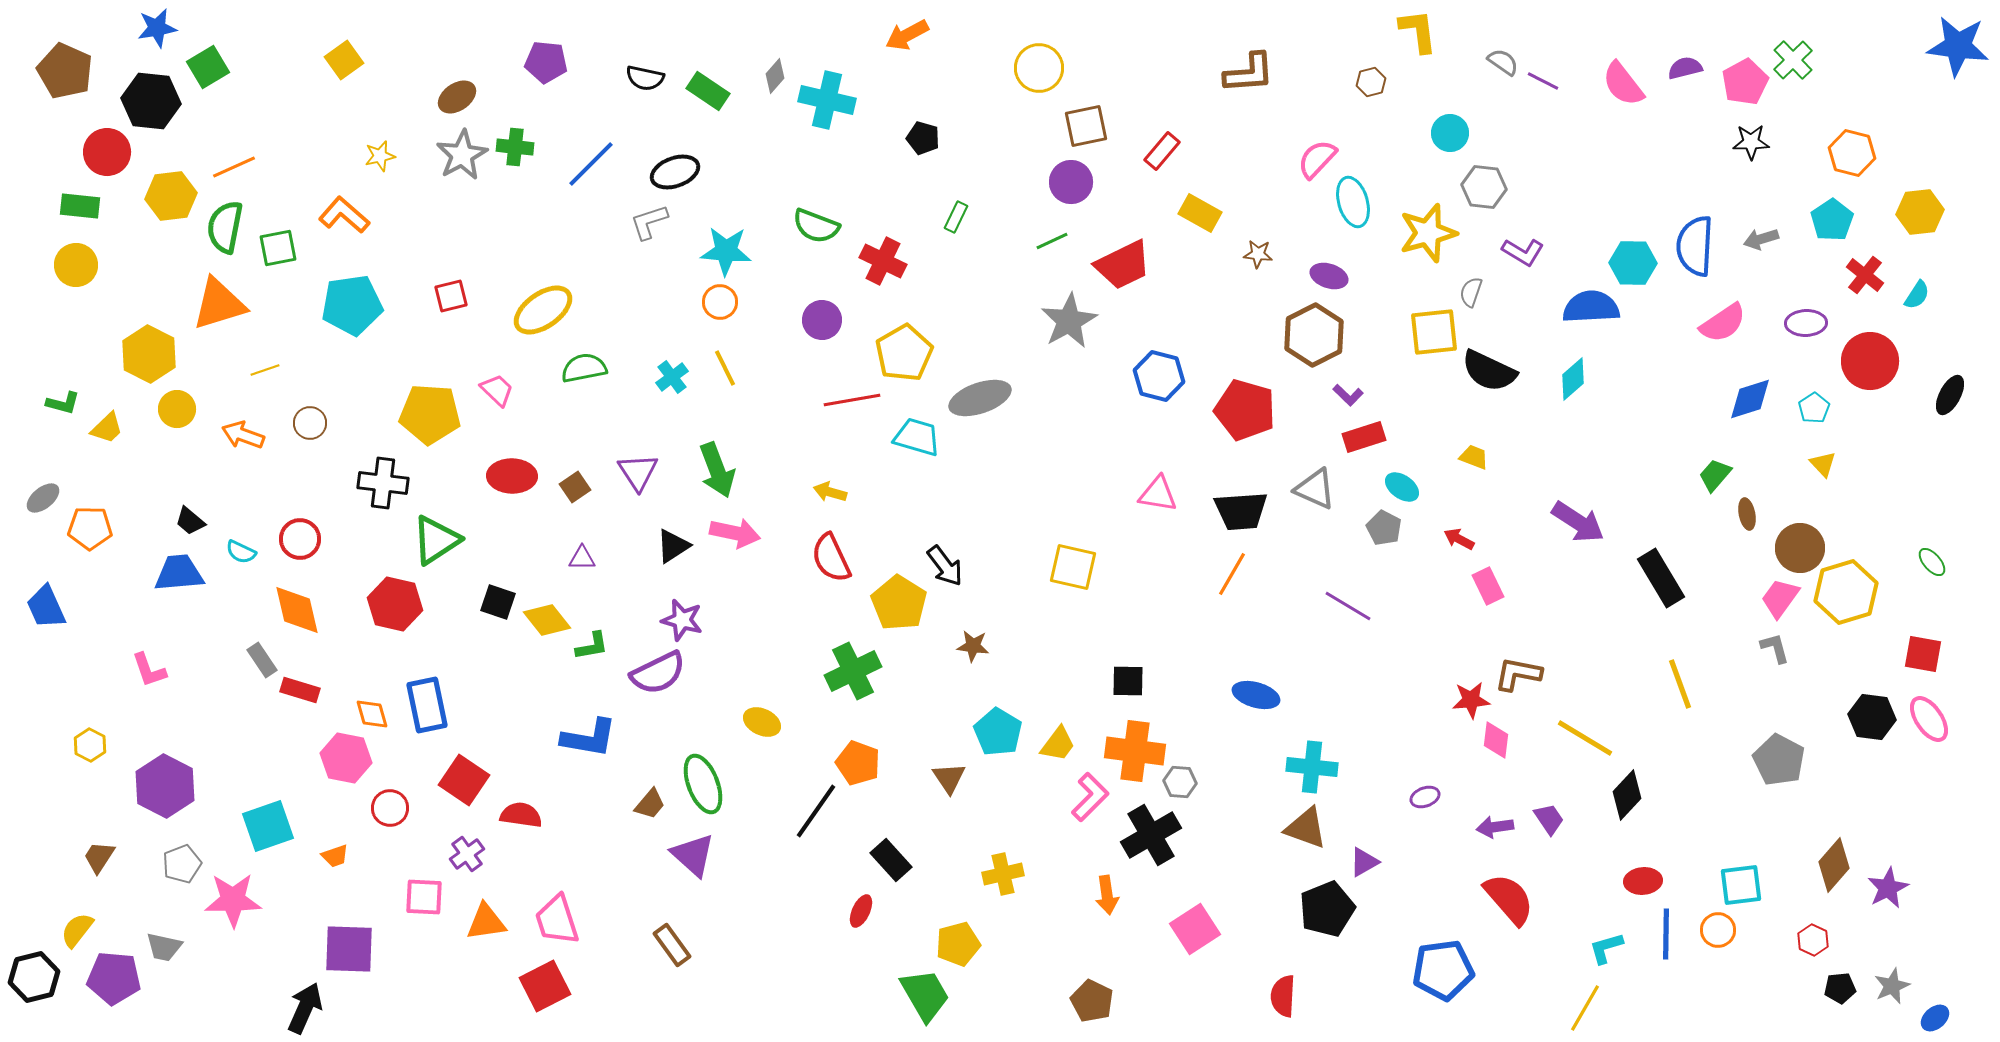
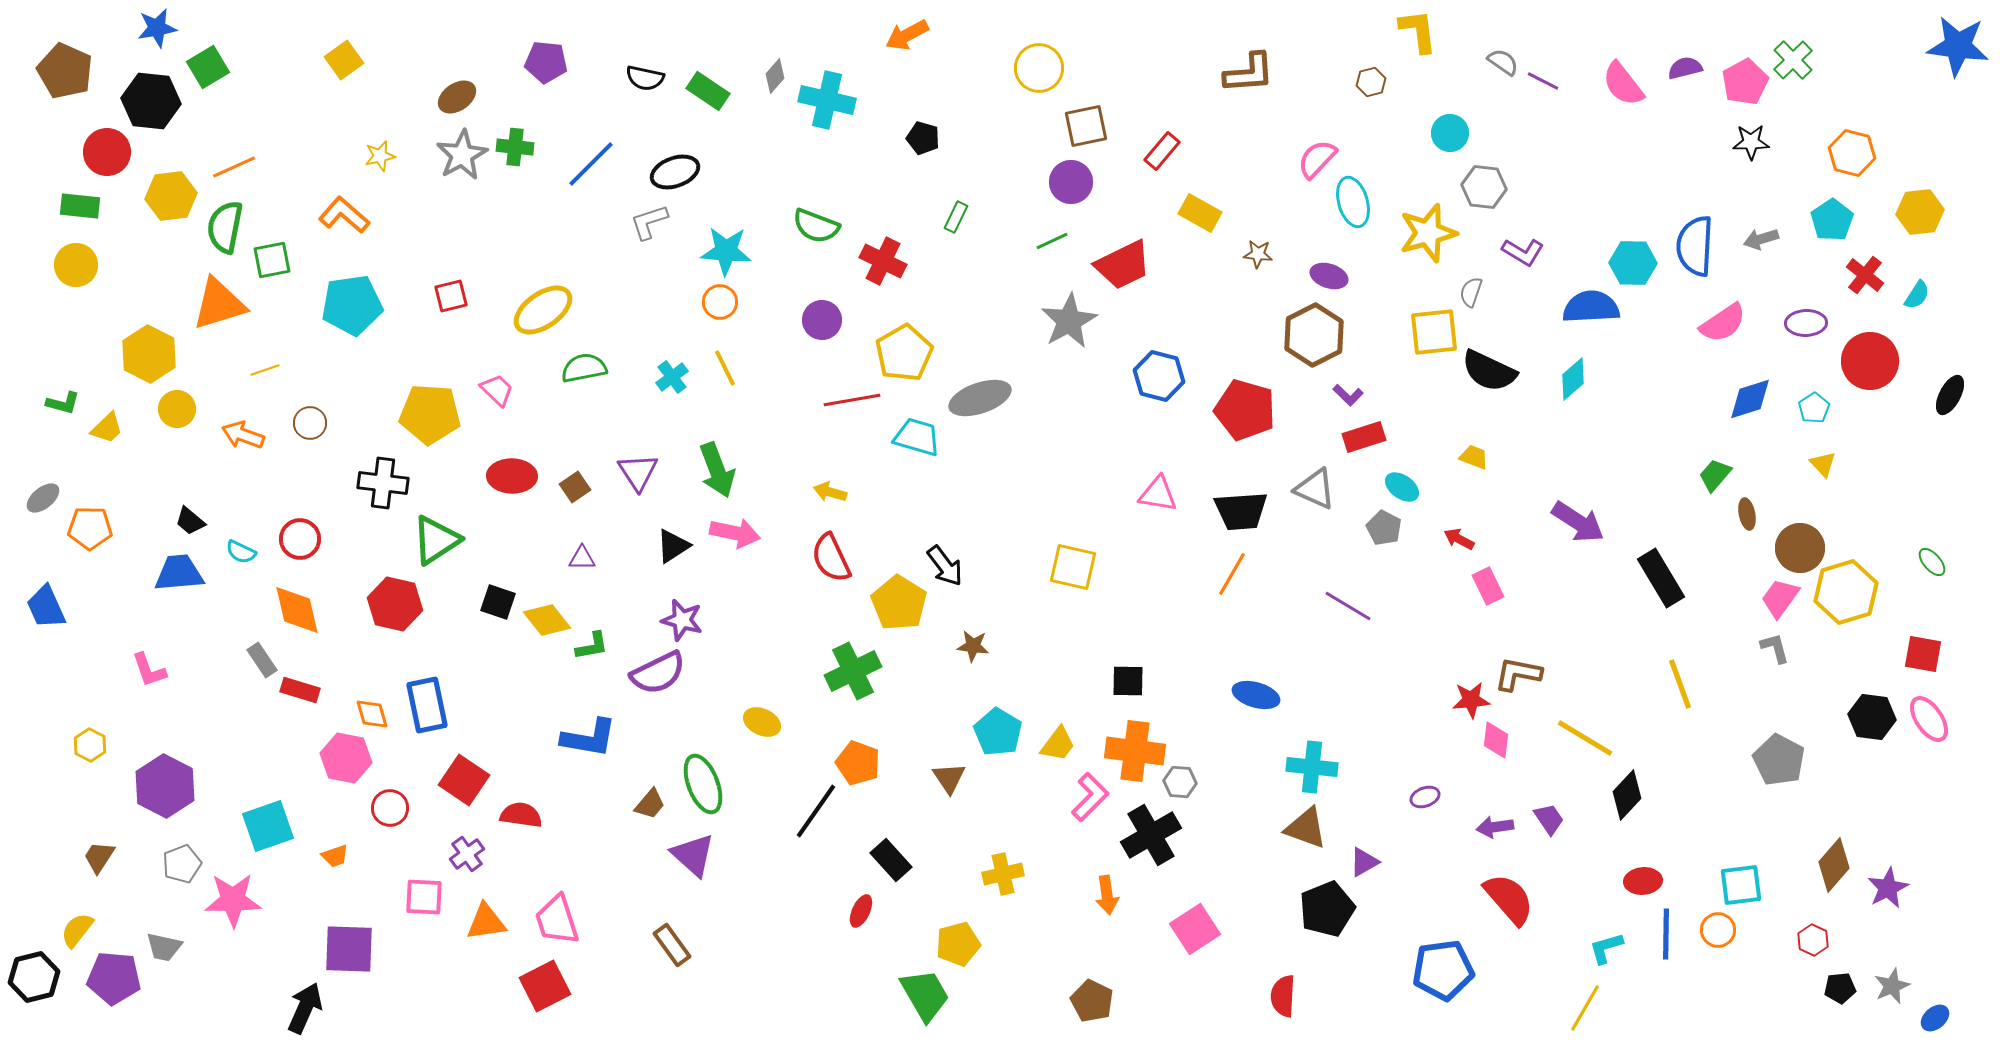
green square at (278, 248): moved 6 px left, 12 px down
